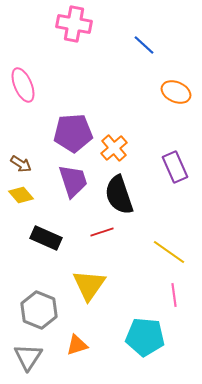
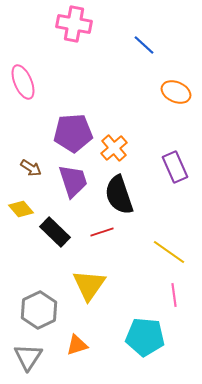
pink ellipse: moved 3 px up
brown arrow: moved 10 px right, 4 px down
yellow diamond: moved 14 px down
black rectangle: moved 9 px right, 6 px up; rotated 20 degrees clockwise
gray hexagon: rotated 12 degrees clockwise
